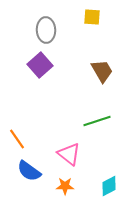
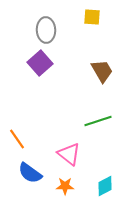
purple square: moved 2 px up
green line: moved 1 px right
blue semicircle: moved 1 px right, 2 px down
cyan diamond: moved 4 px left
